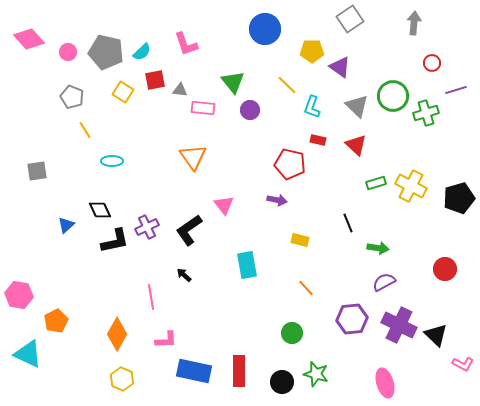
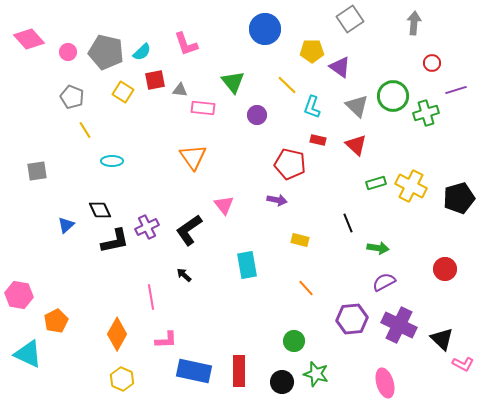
purple circle at (250, 110): moved 7 px right, 5 px down
green circle at (292, 333): moved 2 px right, 8 px down
black triangle at (436, 335): moved 6 px right, 4 px down
